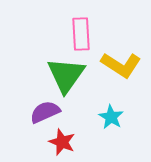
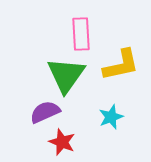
yellow L-shape: rotated 45 degrees counterclockwise
cyan star: rotated 20 degrees clockwise
